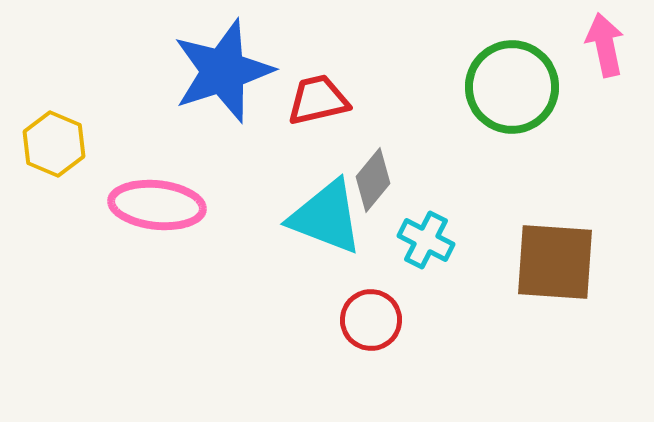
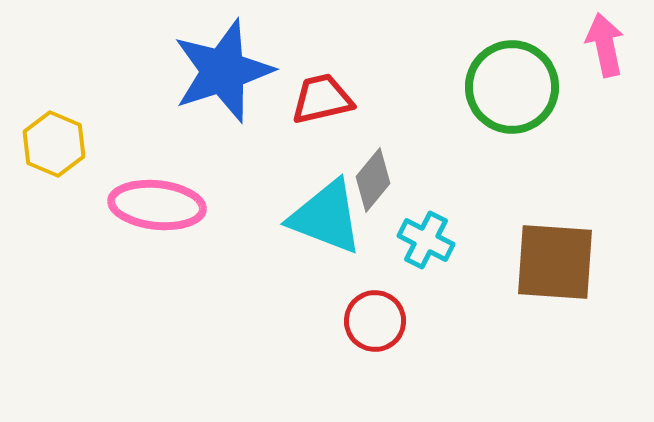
red trapezoid: moved 4 px right, 1 px up
red circle: moved 4 px right, 1 px down
